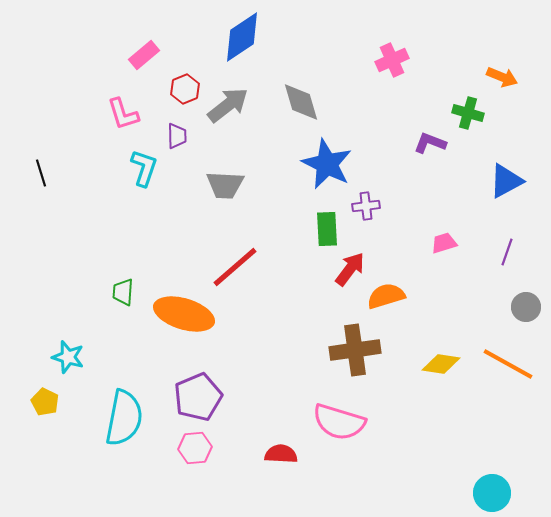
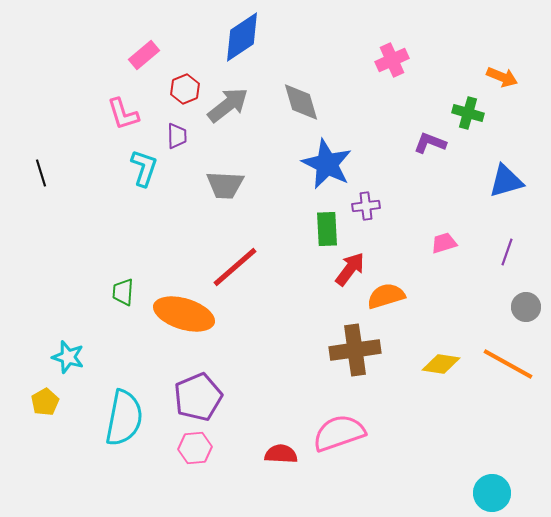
blue triangle: rotated 12 degrees clockwise
yellow pentagon: rotated 16 degrees clockwise
pink semicircle: moved 11 px down; rotated 144 degrees clockwise
